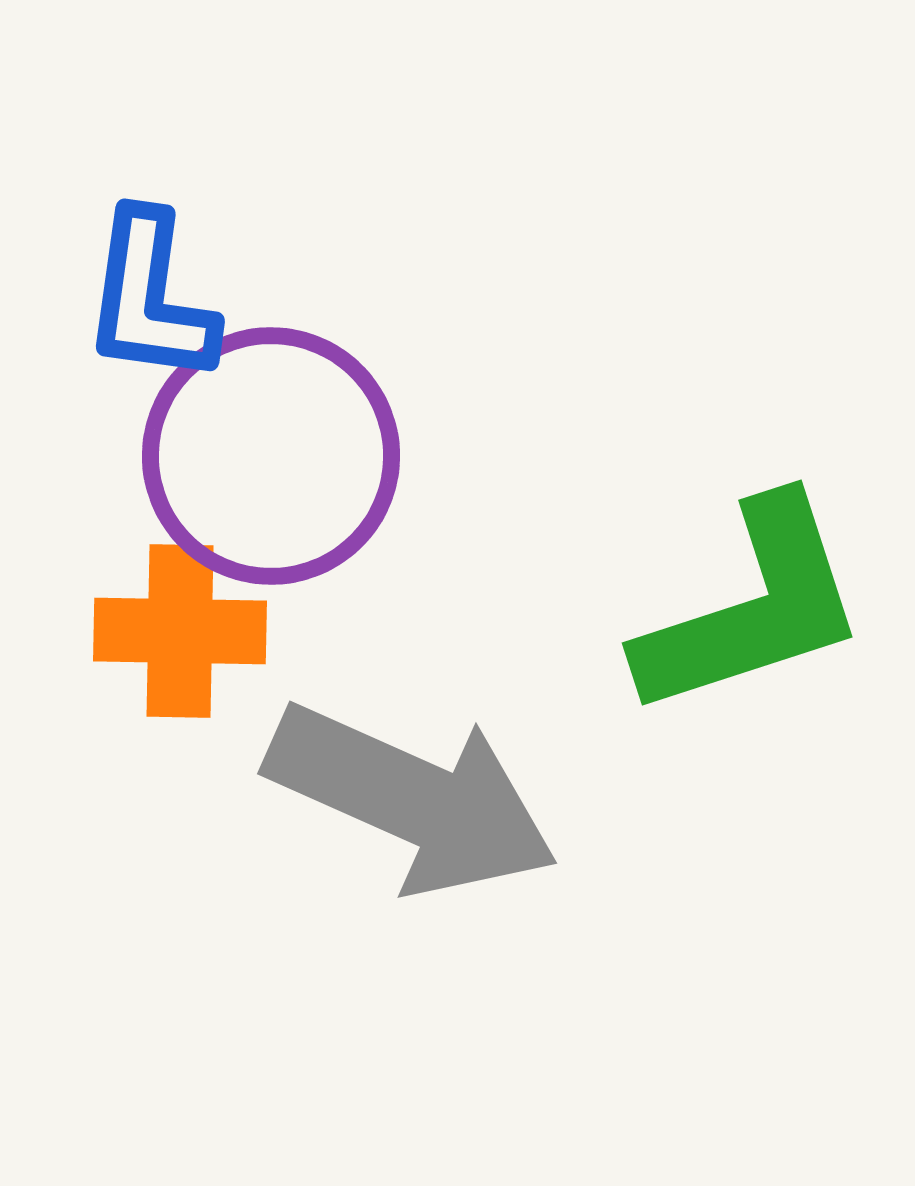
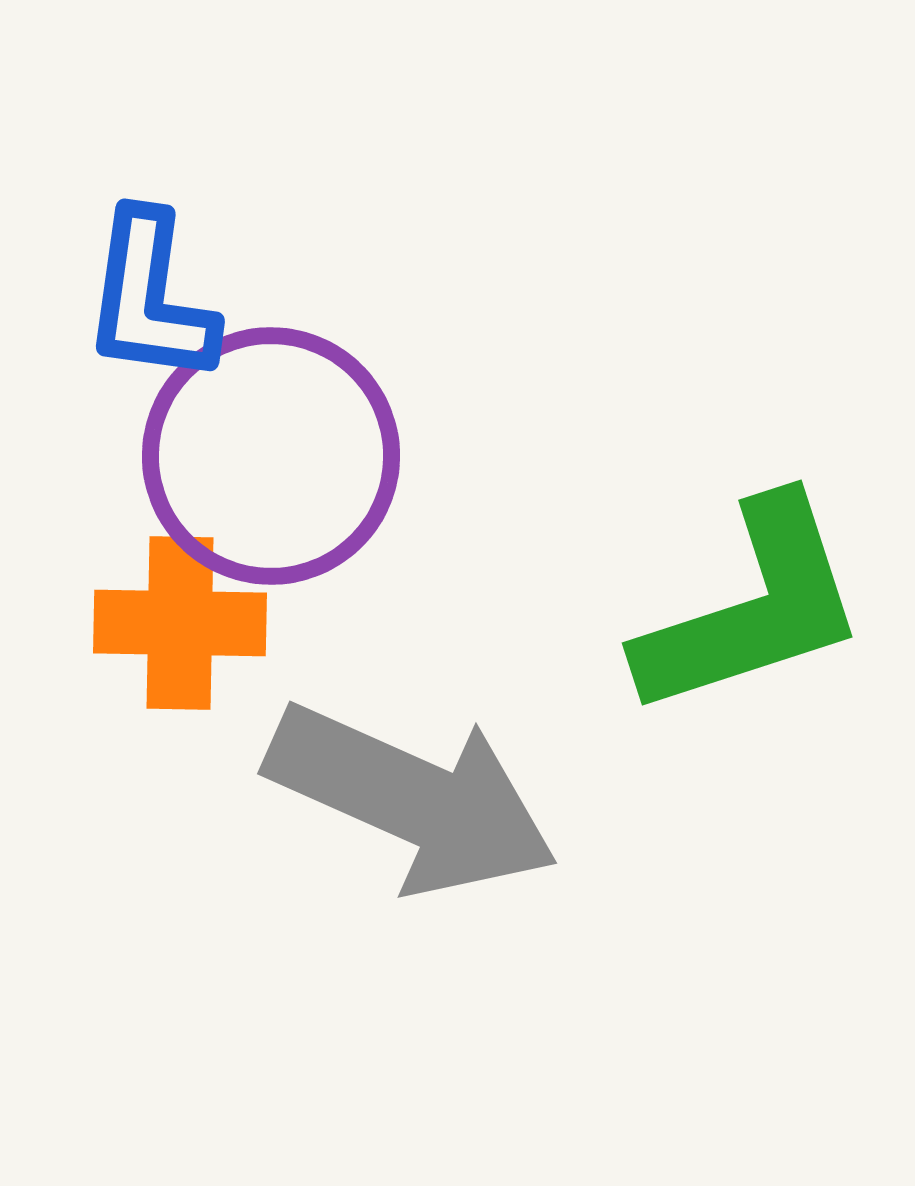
orange cross: moved 8 px up
